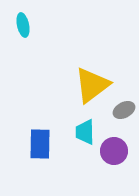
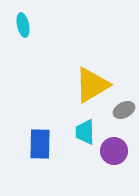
yellow triangle: rotated 6 degrees clockwise
